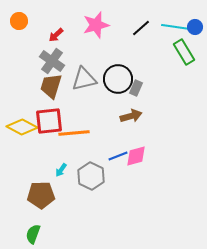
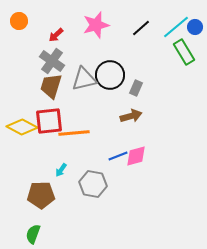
cyan line: rotated 48 degrees counterclockwise
black circle: moved 8 px left, 4 px up
gray hexagon: moved 2 px right, 8 px down; rotated 16 degrees counterclockwise
